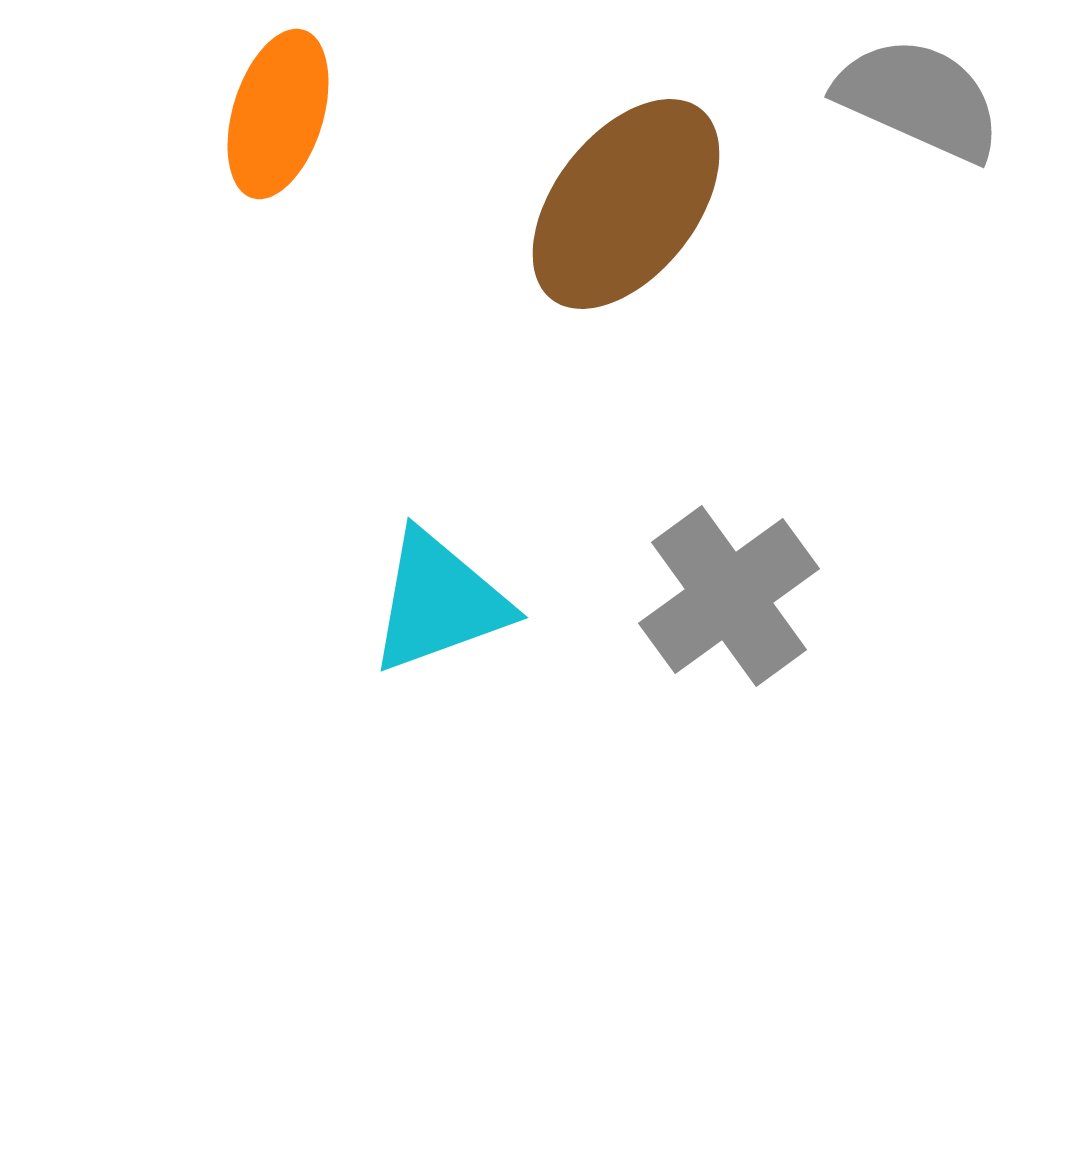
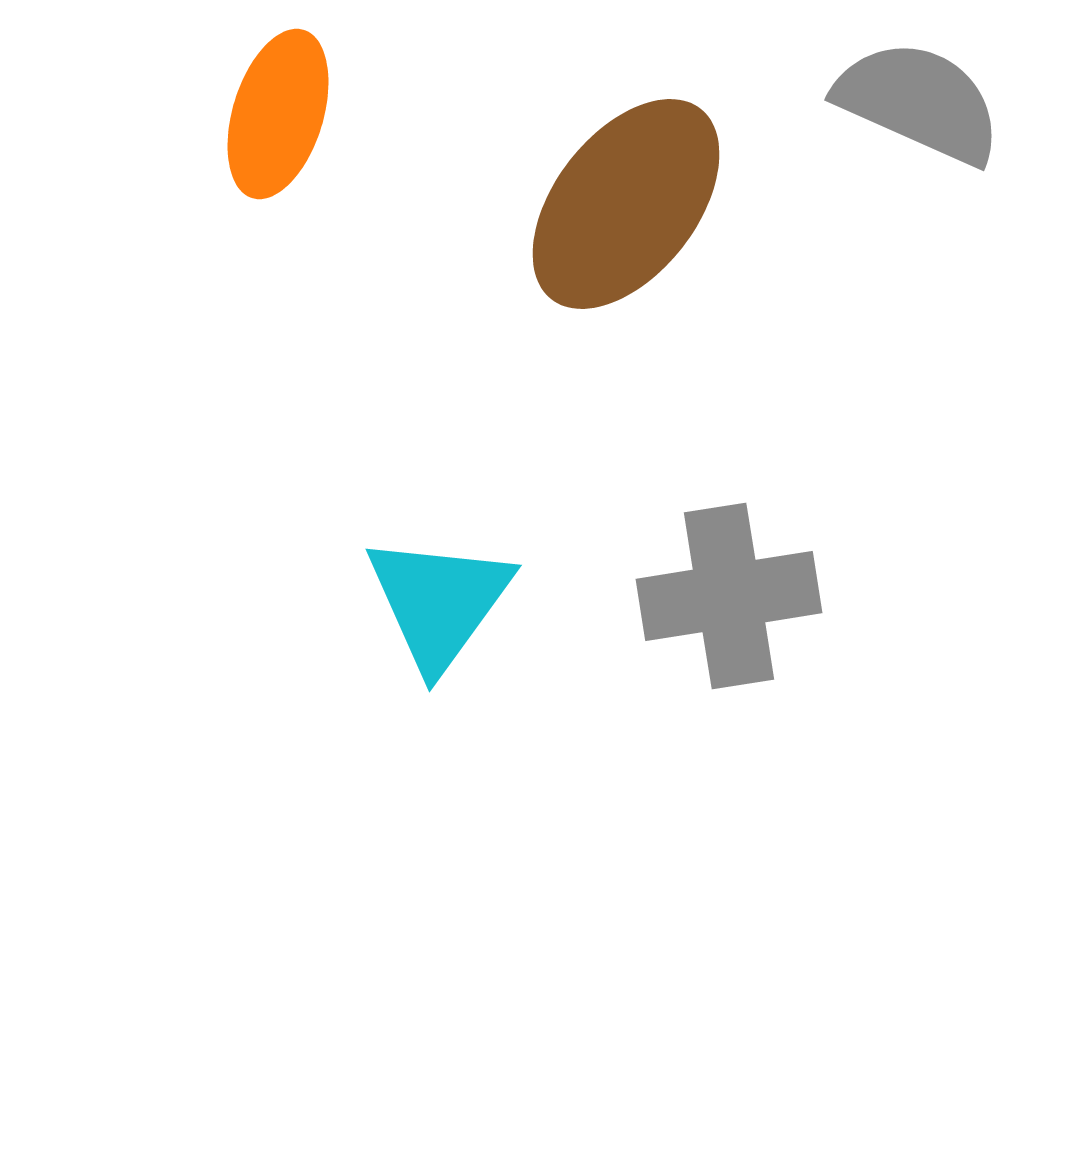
gray semicircle: moved 3 px down
gray cross: rotated 27 degrees clockwise
cyan triangle: rotated 34 degrees counterclockwise
